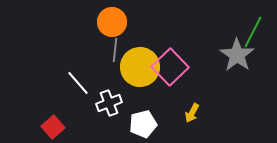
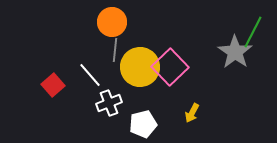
gray star: moved 2 px left, 3 px up
white line: moved 12 px right, 8 px up
red square: moved 42 px up
